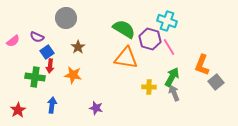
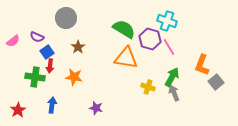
orange star: moved 1 px right, 2 px down
yellow cross: moved 1 px left; rotated 16 degrees clockwise
